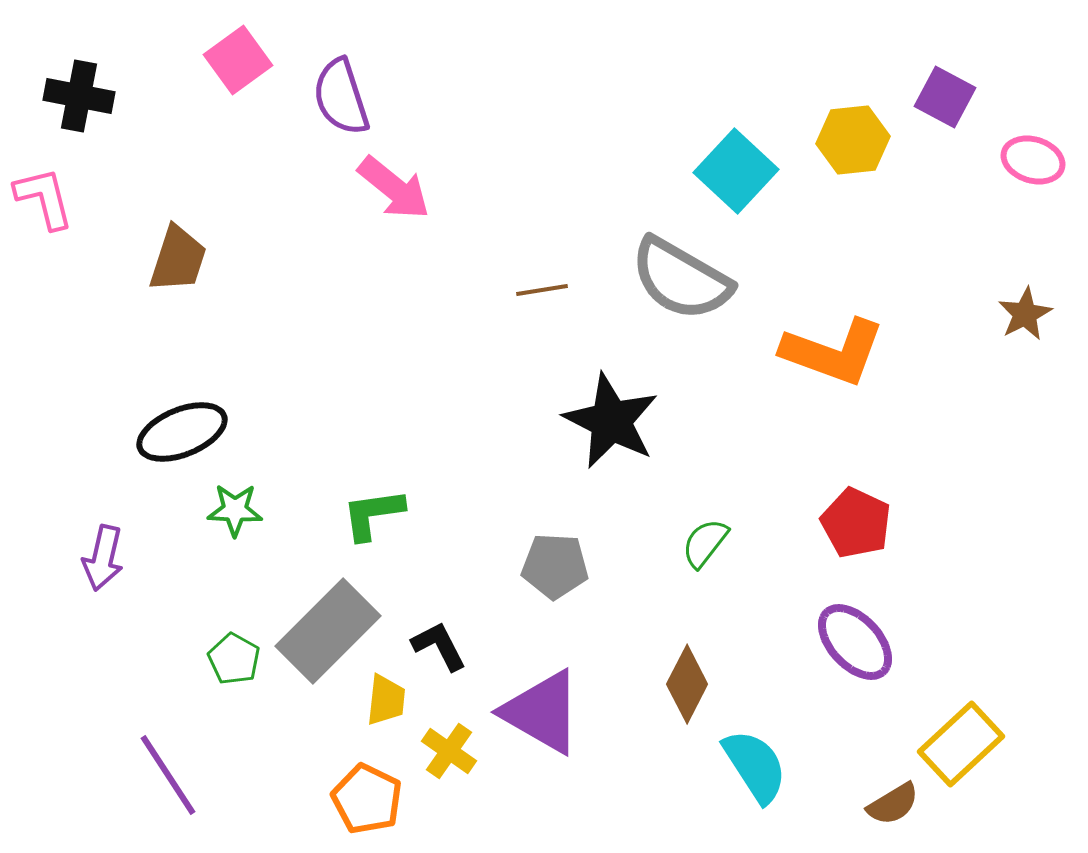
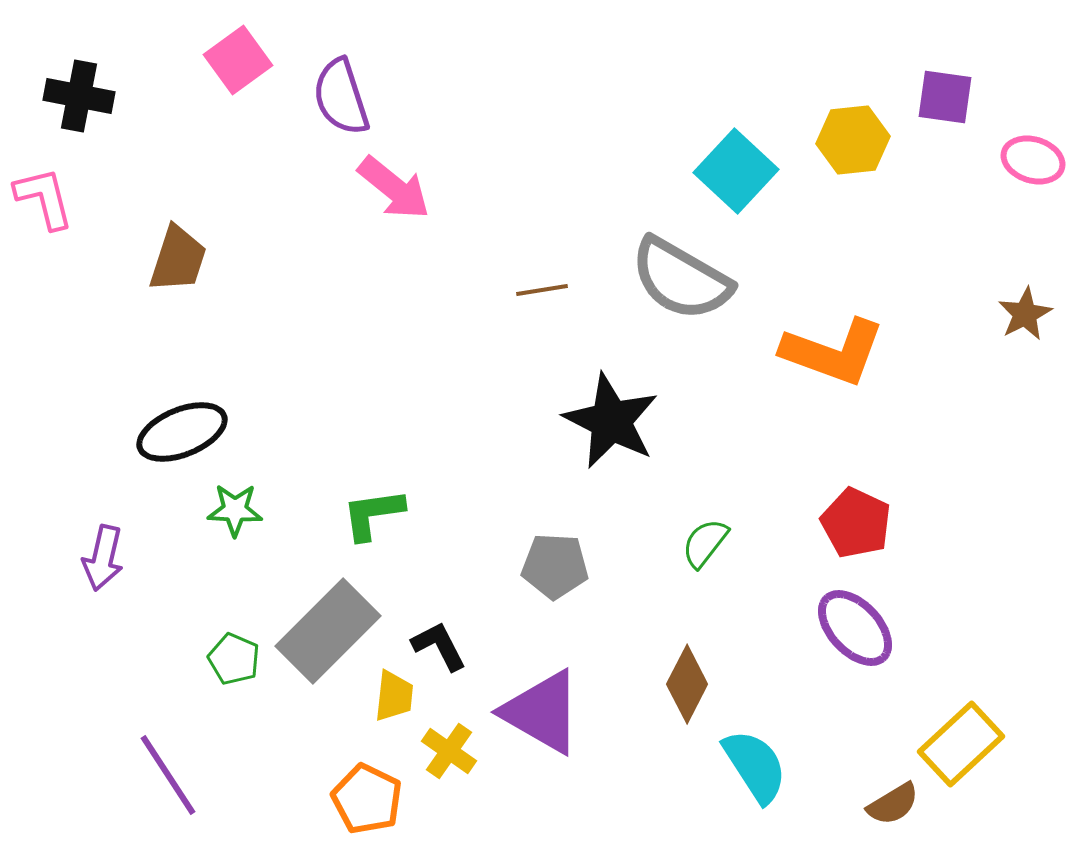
purple square: rotated 20 degrees counterclockwise
purple ellipse: moved 14 px up
green pentagon: rotated 6 degrees counterclockwise
yellow trapezoid: moved 8 px right, 4 px up
